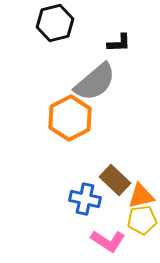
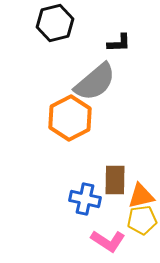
brown rectangle: rotated 48 degrees clockwise
